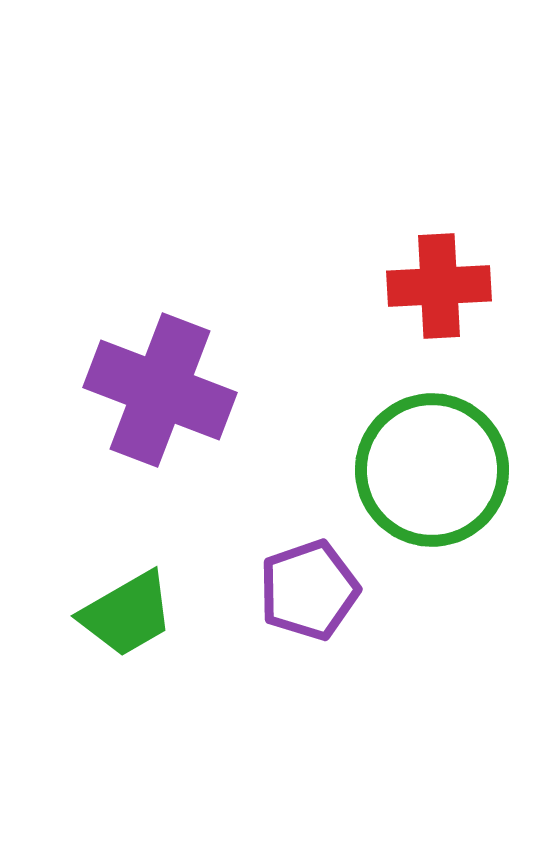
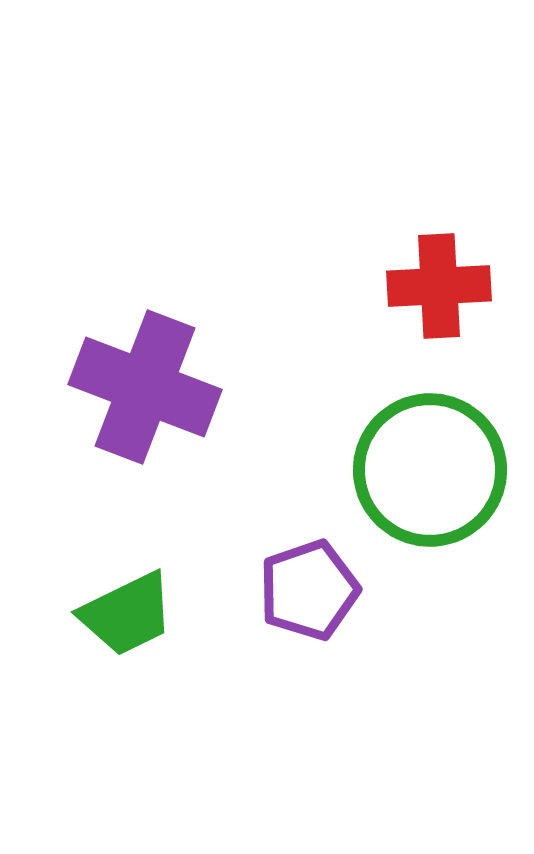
purple cross: moved 15 px left, 3 px up
green circle: moved 2 px left
green trapezoid: rotated 4 degrees clockwise
